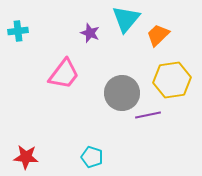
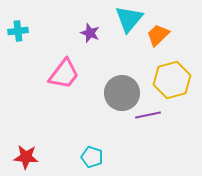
cyan triangle: moved 3 px right
yellow hexagon: rotated 6 degrees counterclockwise
